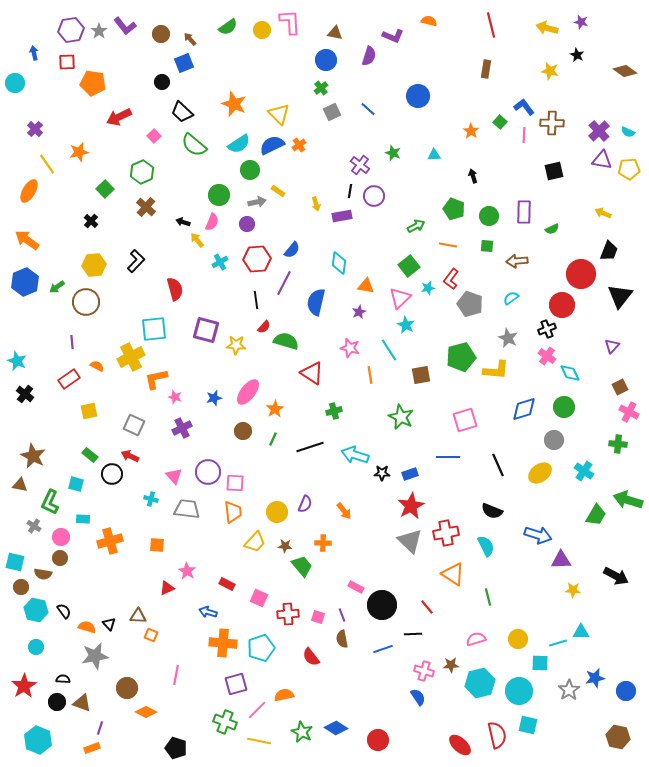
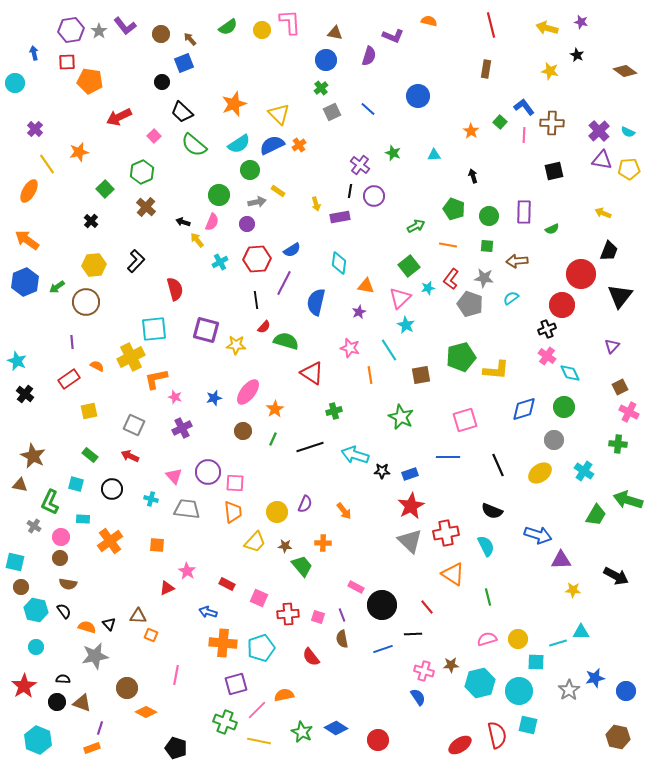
orange pentagon at (93, 83): moved 3 px left, 2 px up
orange star at (234, 104): rotated 30 degrees clockwise
purple rectangle at (342, 216): moved 2 px left, 1 px down
blue semicircle at (292, 250): rotated 18 degrees clockwise
gray star at (508, 338): moved 24 px left, 60 px up; rotated 18 degrees counterclockwise
black star at (382, 473): moved 2 px up
black circle at (112, 474): moved 15 px down
orange cross at (110, 541): rotated 20 degrees counterclockwise
brown semicircle at (43, 574): moved 25 px right, 10 px down
pink semicircle at (476, 639): moved 11 px right
cyan square at (540, 663): moved 4 px left, 1 px up
red ellipse at (460, 745): rotated 75 degrees counterclockwise
